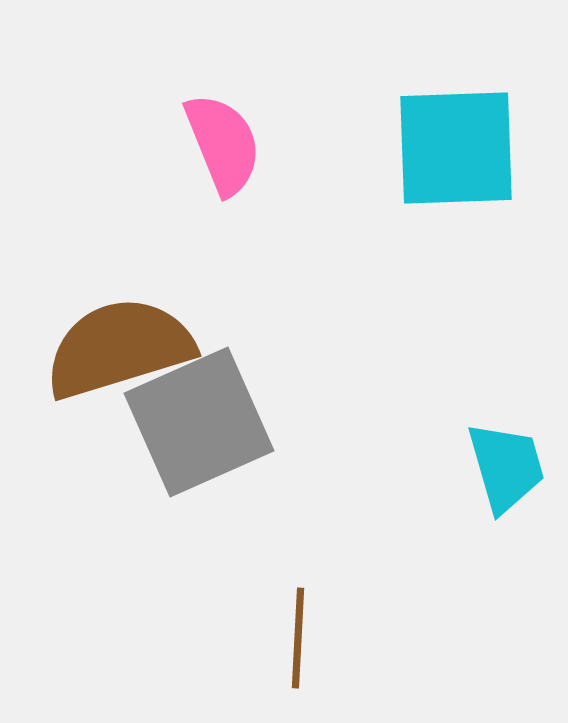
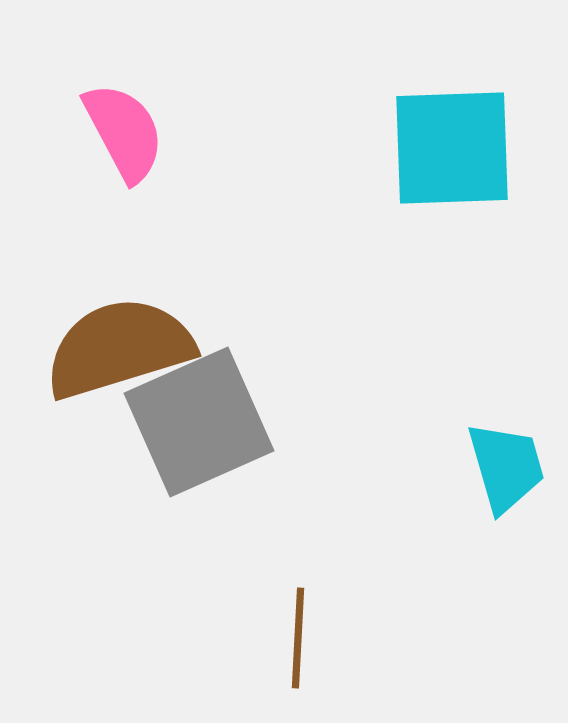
pink semicircle: moved 99 px left, 12 px up; rotated 6 degrees counterclockwise
cyan square: moved 4 px left
